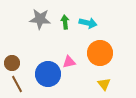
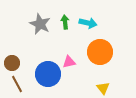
gray star: moved 5 px down; rotated 20 degrees clockwise
orange circle: moved 1 px up
yellow triangle: moved 1 px left, 4 px down
